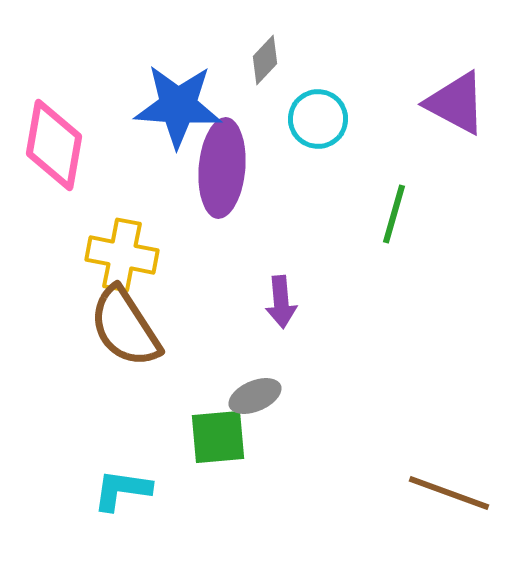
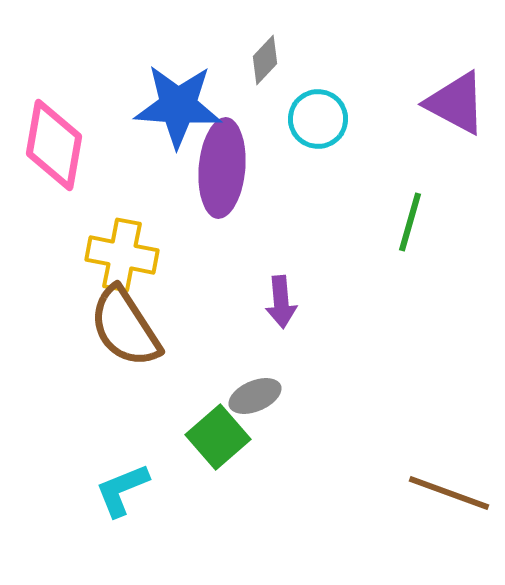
green line: moved 16 px right, 8 px down
green square: rotated 36 degrees counterclockwise
cyan L-shape: rotated 30 degrees counterclockwise
